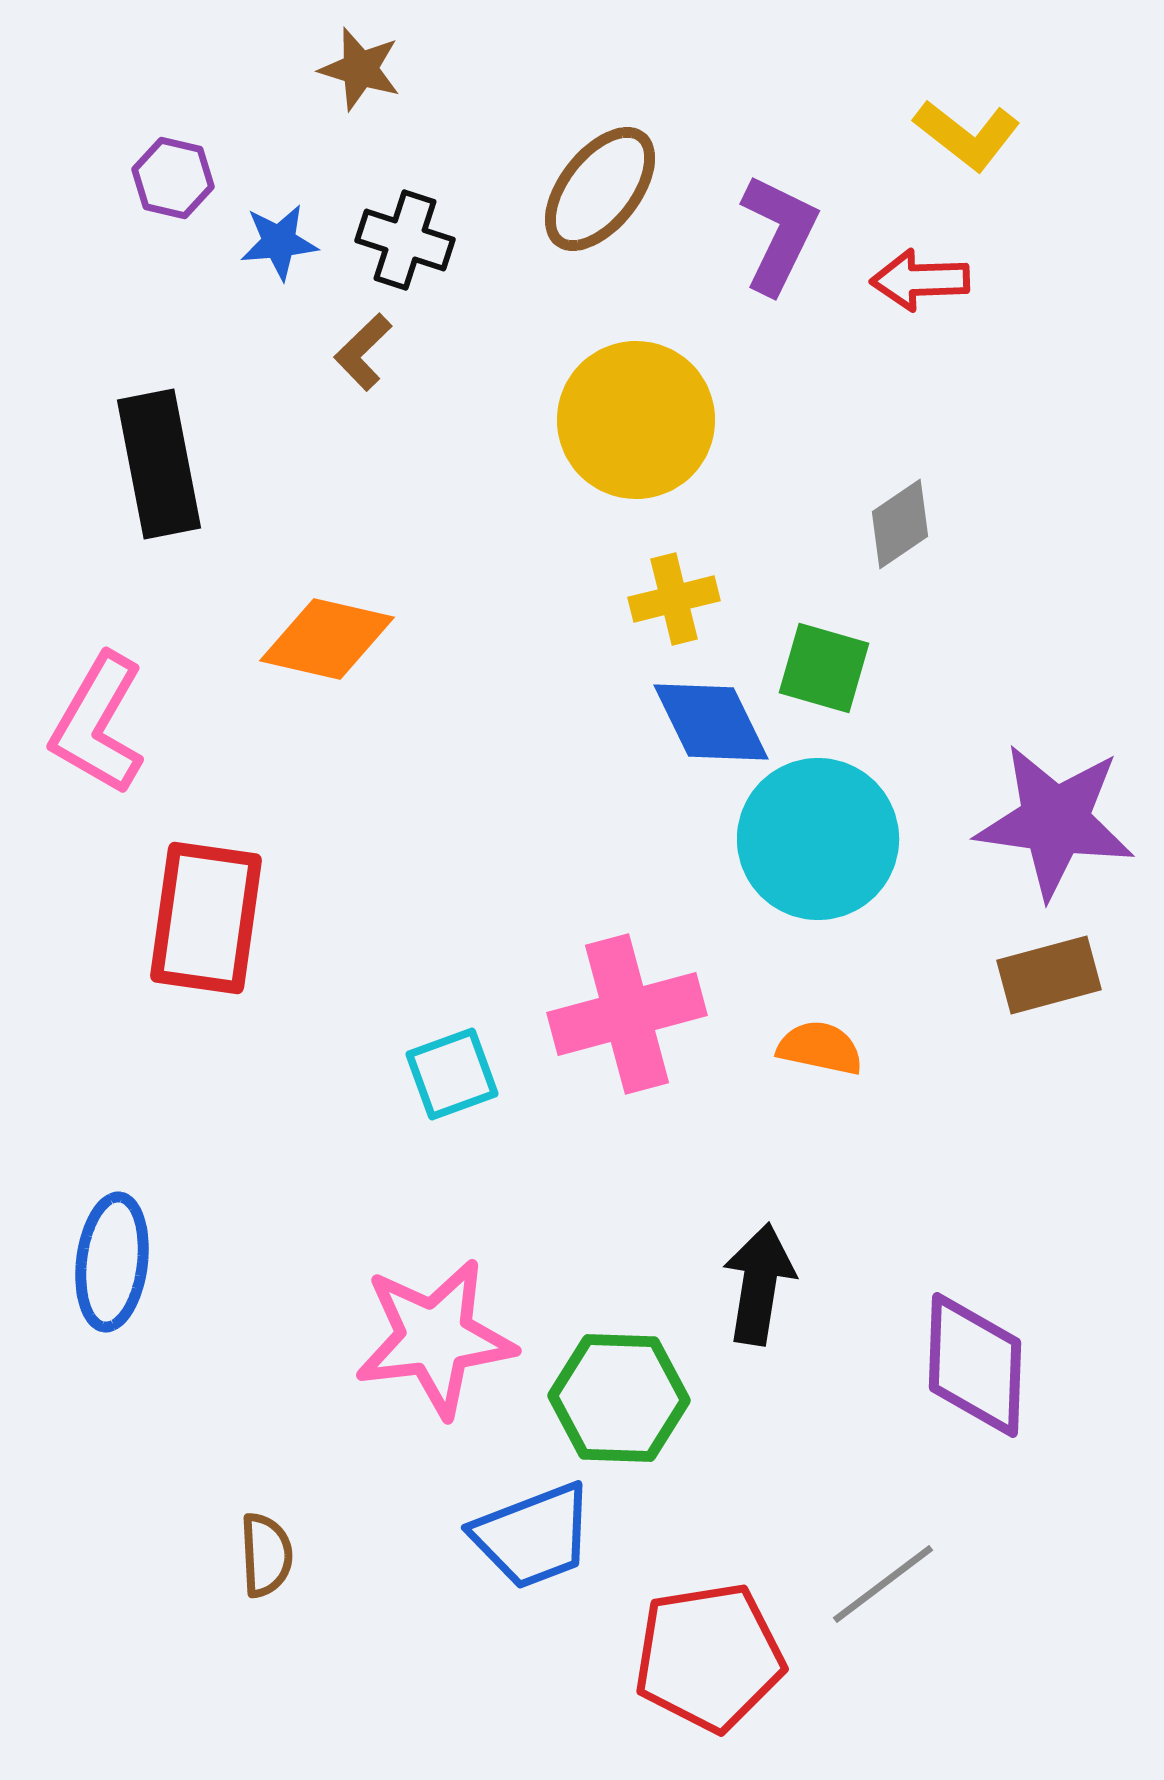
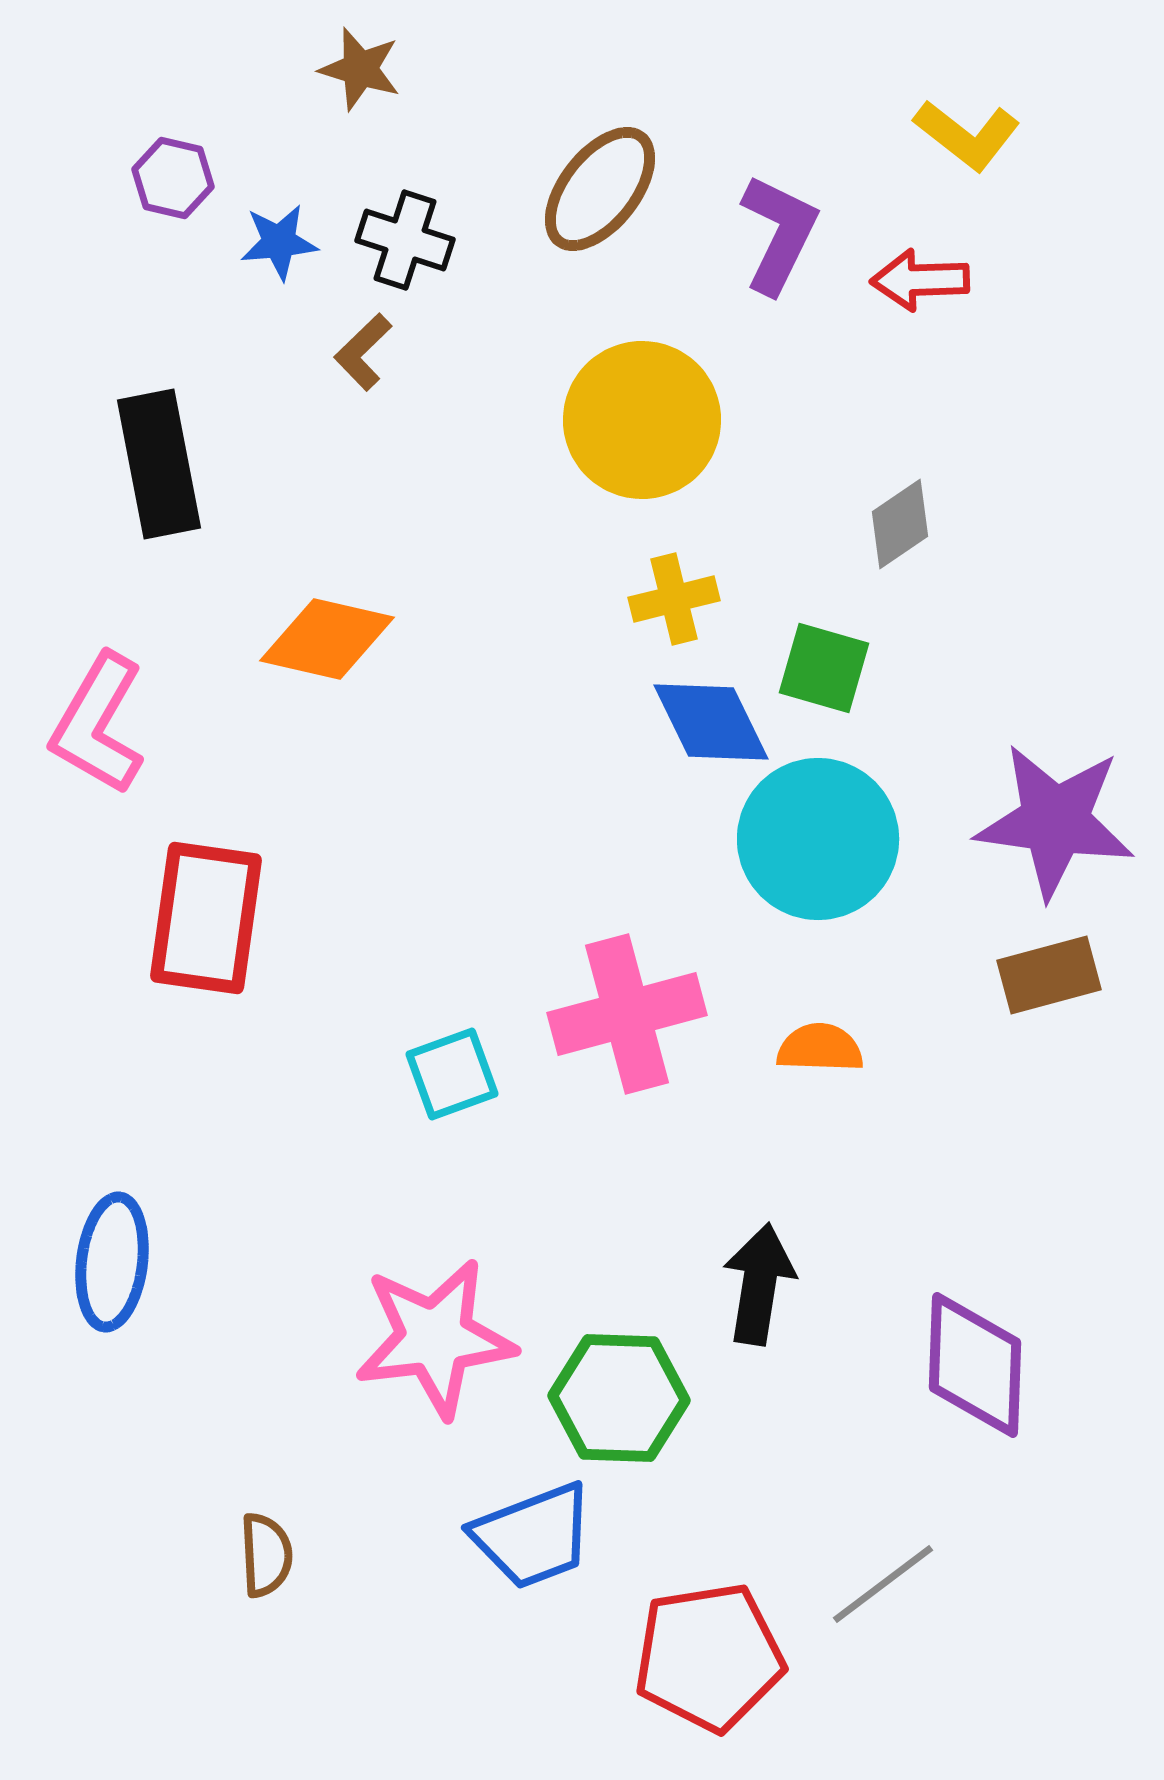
yellow circle: moved 6 px right
orange semicircle: rotated 10 degrees counterclockwise
